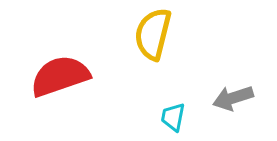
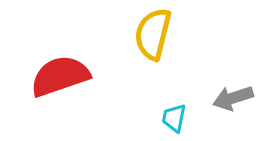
cyan trapezoid: moved 1 px right, 1 px down
